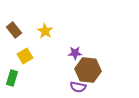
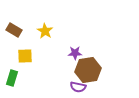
brown rectangle: rotated 21 degrees counterclockwise
yellow square: rotated 28 degrees clockwise
brown hexagon: rotated 15 degrees counterclockwise
